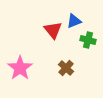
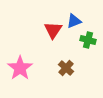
red triangle: rotated 12 degrees clockwise
